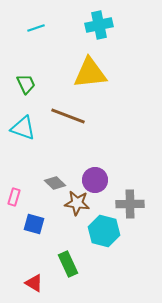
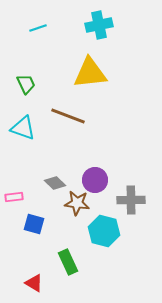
cyan line: moved 2 px right
pink rectangle: rotated 66 degrees clockwise
gray cross: moved 1 px right, 4 px up
green rectangle: moved 2 px up
